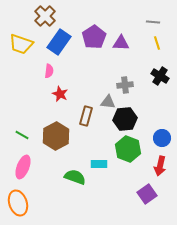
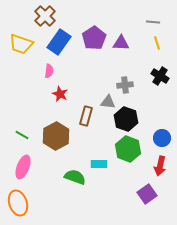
purple pentagon: moved 1 px down
black hexagon: moved 1 px right; rotated 25 degrees clockwise
